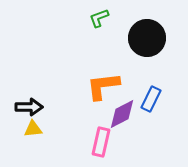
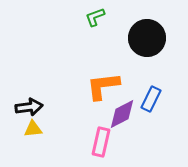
green L-shape: moved 4 px left, 1 px up
black arrow: rotated 8 degrees counterclockwise
